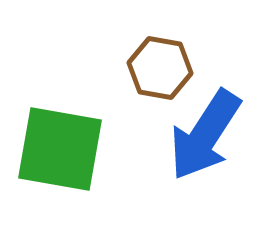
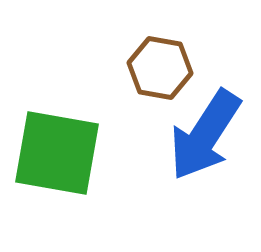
green square: moved 3 px left, 4 px down
